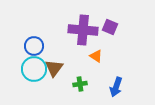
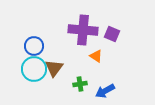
purple square: moved 2 px right, 7 px down
blue arrow: moved 11 px left, 4 px down; rotated 42 degrees clockwise
